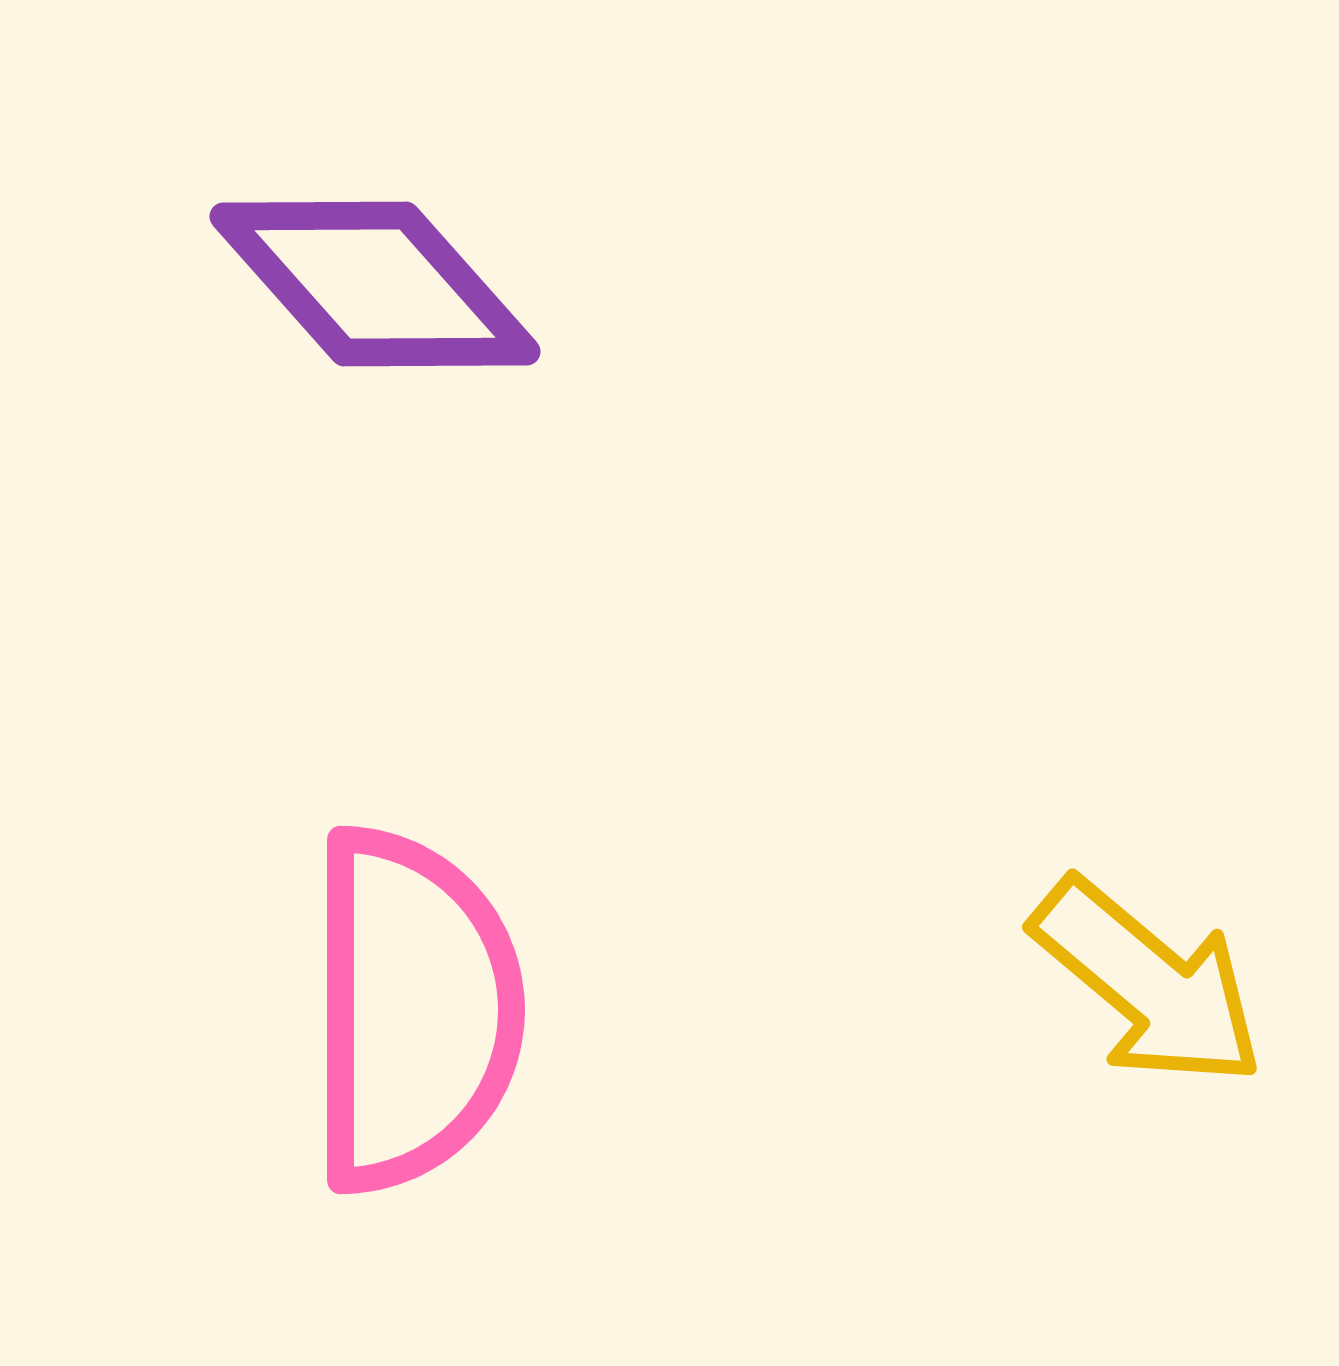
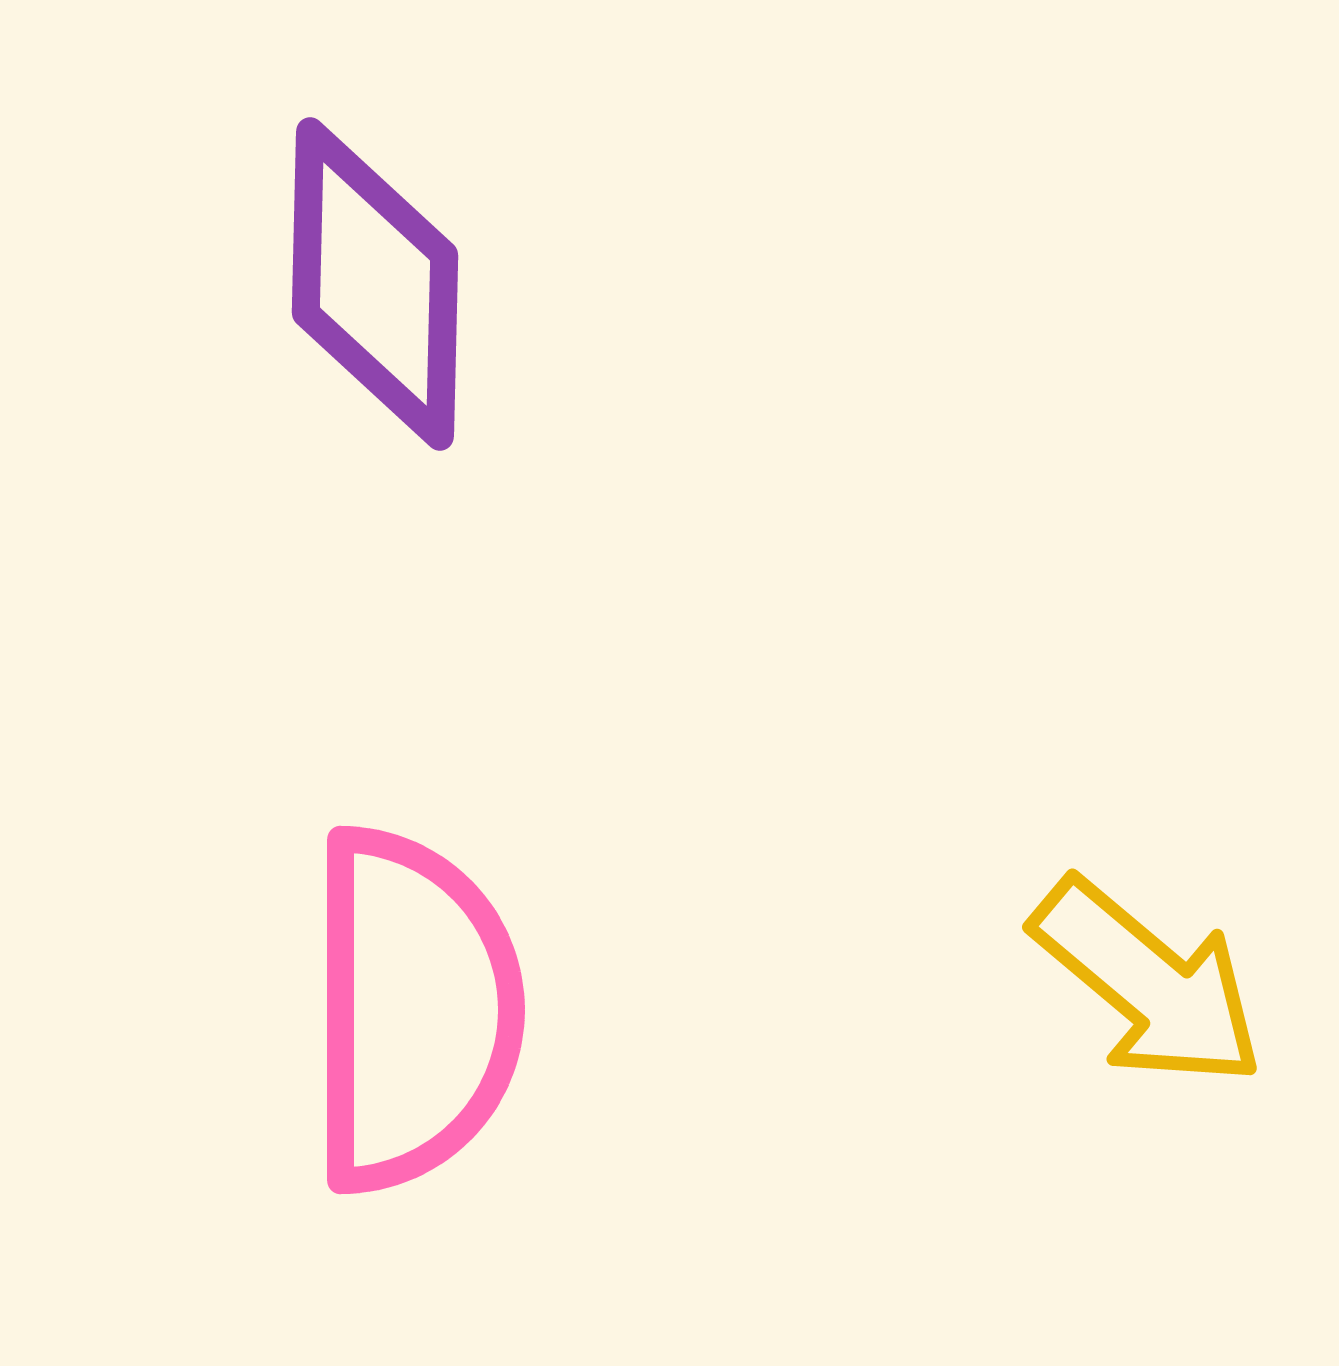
purple diamond: rotated 43 degrees clockwise
